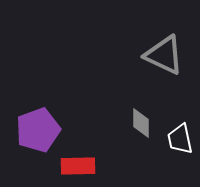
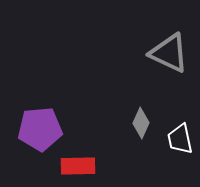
gray triangle: moved 5 px right, 2 px up
gray diamond: rotated 24 degrees clockwise
purple pentagon: moved 2 px right, 1 px up; rotated 15 degrees clockwise
